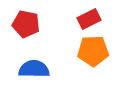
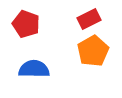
red pentagon: rotated 8 degrees clockwise
orange pentagon: rotated 28 degrees counterclockwise
